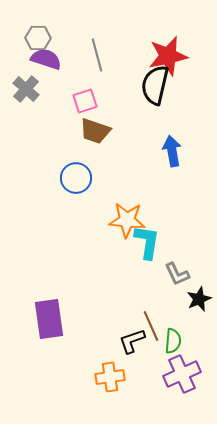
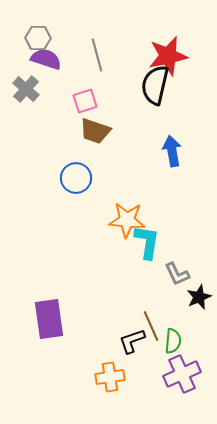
black star: moved 2 px up
